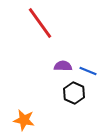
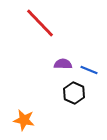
red line: rotated 8 degrees counterclockwise
purple semicircle: moved 2 px up
blue line: moved 1 px right, 1 px up
